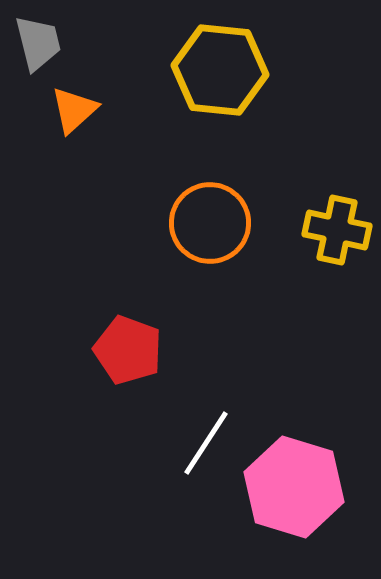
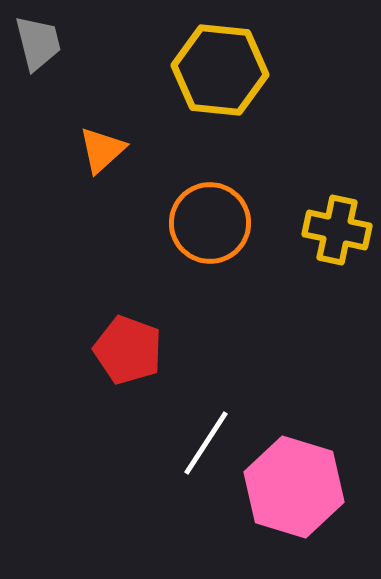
orange triangle: moved 28 px right, 40 px down
